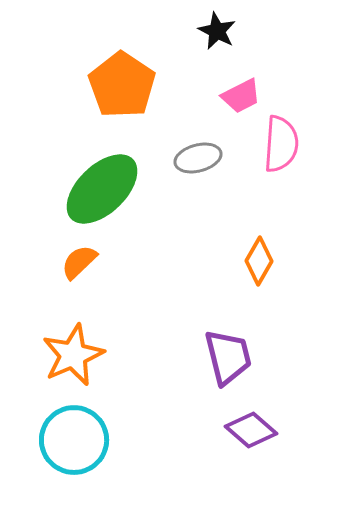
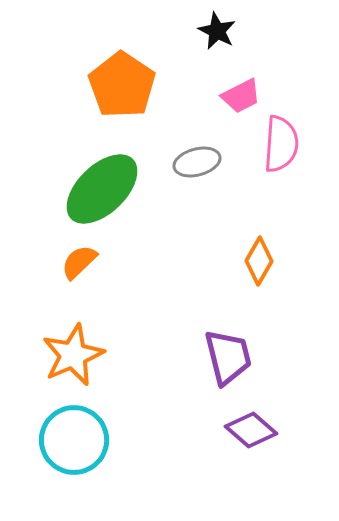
gray ellipse: moved 1 px left, 4 px down
